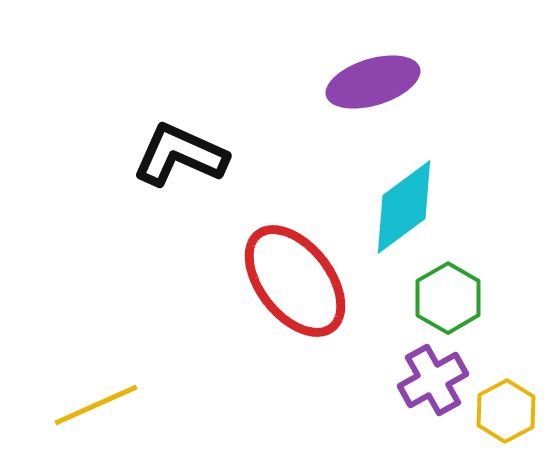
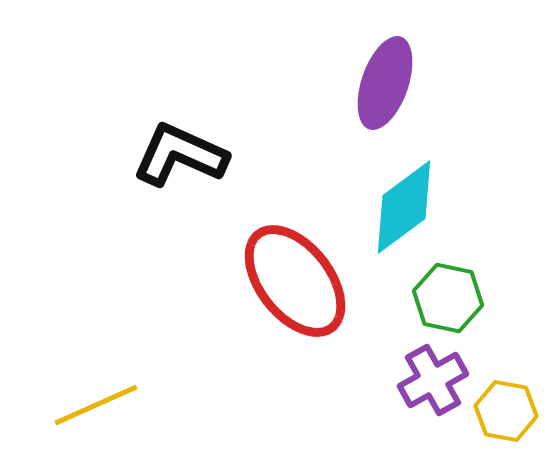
purple ellipse: moved 12 px right, 1 px down; rotated 54 degrees counterclockwise
green hexagon: rotated 18 degrees counterclockwise
yellow hexagon: rotated 22 degrees counterclockwise
